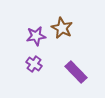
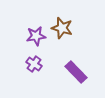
brown star: rotated 10 degrees counterclockwise
